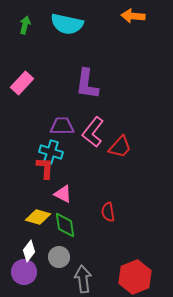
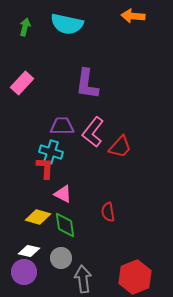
green arrow: moved 2 px down
white diamond: rotated 65 degrees clockwise
gray circle: moved 2 px right, 1 px down
